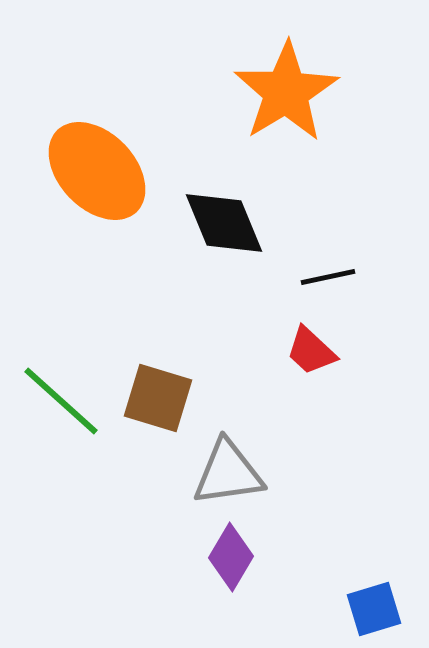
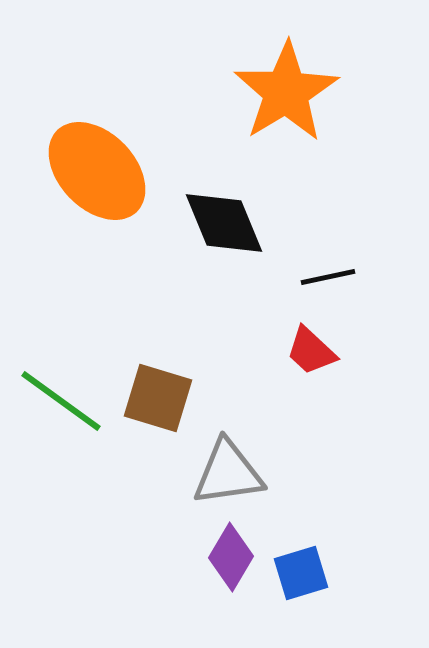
green line: rotated 6 degrees counterclockwise
blue square: moved 73 px left, 36 px up
